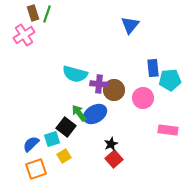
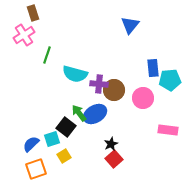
green line: moved 41 px down
